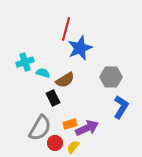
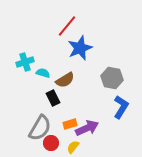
red line: moved 1 px right, 3 px up; rotated 25 degrees clockwise
gray hexagon: moved 1 px right, 1 px down; rotated 10 degrees clockwise
red circle: moved 4 px left
